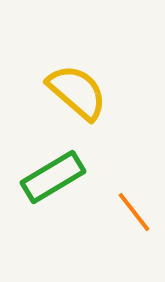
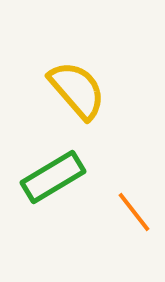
yellow semicircle: moved 2 px up; rotated 8 degrees clockwise
